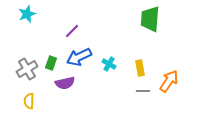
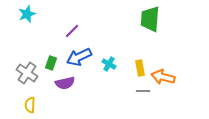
gray cross: moved 4 px down; rotated 25 degrees counterclockwise
orange arrow: moved 6 px left, 4 px up; rotated 110 degrees counterclockwise
yellow semicircle: moved 1 px right, 4 px down
